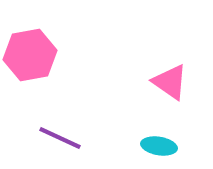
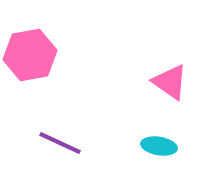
purple line: moved 5 px down
